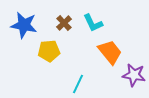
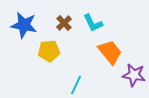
cyan line: moved 2 px left, 1 px down
